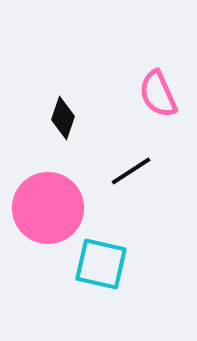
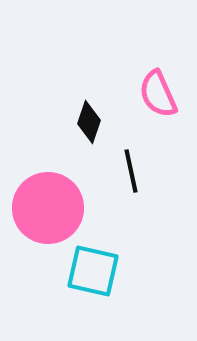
black diamond: moved 26 px right, 4 px down
black line: rotated 69 degrees counterclockwise
cyan square: moved 8 px left, 7 px down
